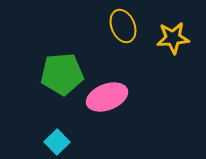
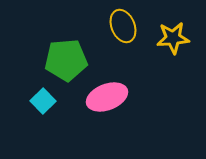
green pentagon: moved 4 px right, 14 px up
cyan square: moved 14 px left, 41 px up
